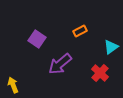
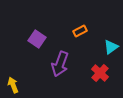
purple arrow: rotated 30 degrees counterclockwise
